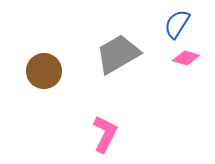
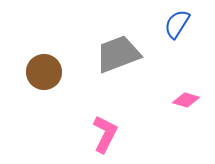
gray trapezoid: rotated 9 degrees clockwise
pink diamond: moved 42 px down
brown circle: moved 1 px down
